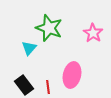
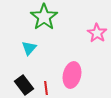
green star: moved 5 px left, 11 px up; rotated 16 degrees clockwise
pink star: moved 4 px right
red line: moved 2 px left, 1 px down
